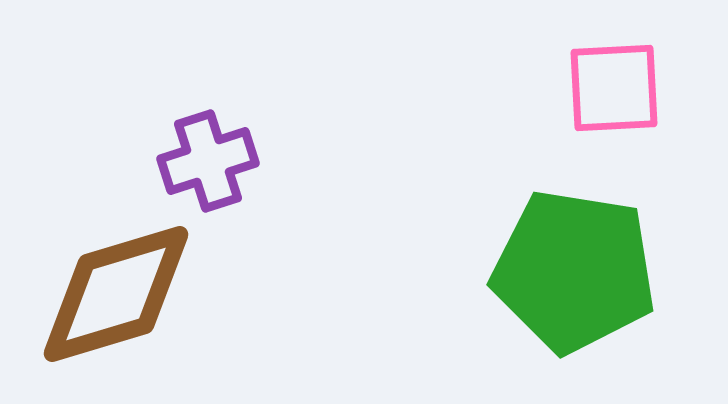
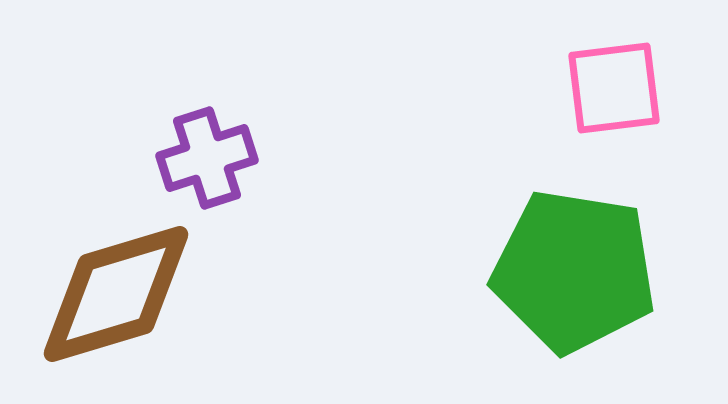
pink square: rotated 4 degrees counterclockwise
purple cross: moved 1 px left, 3 px up
